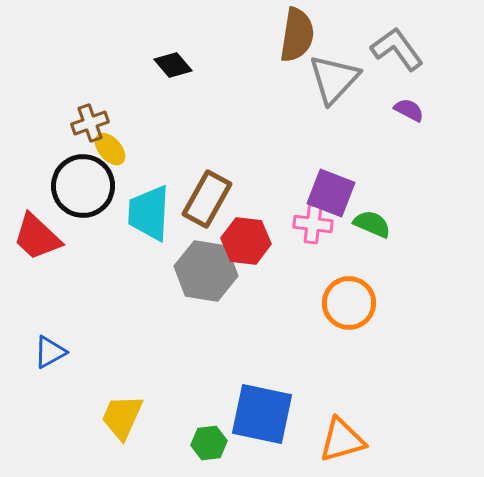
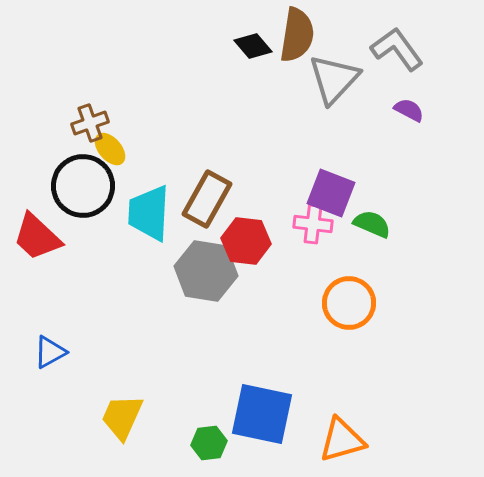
black diamond: moved 80 px right, 19 px up
